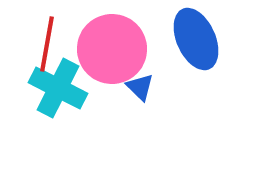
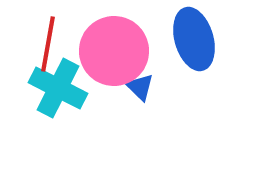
blue ellipse: moved 2 px left; rotated 8 degrees clockwise
red line: moved 1 px right
pink circle: moved 2 px right, 2 px down
